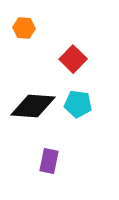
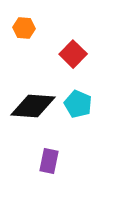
red square: moved 5 px up
cyan pentagon: rotated 16 degrees clockwise
